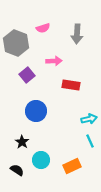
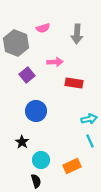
pink arrow: moved 1 px right, 1 px down
red rectangle: moved 3 px right, 2 px up
black semicircle: moved 19 px right, 11 px down; rotated 40 degrees clockwise
